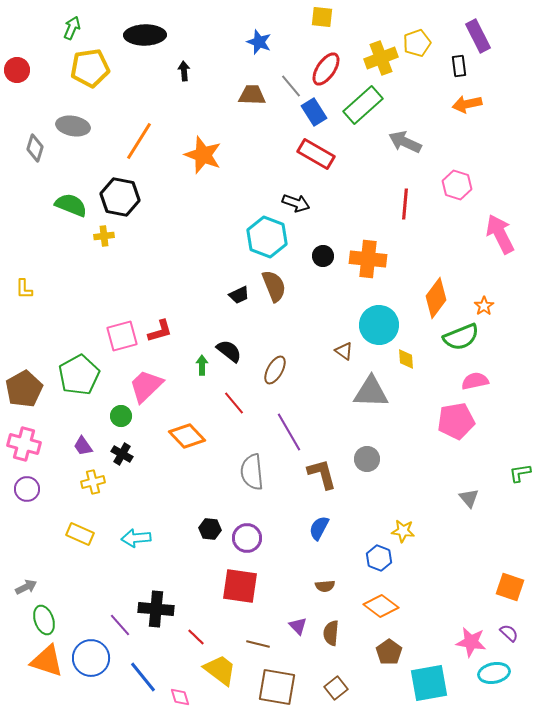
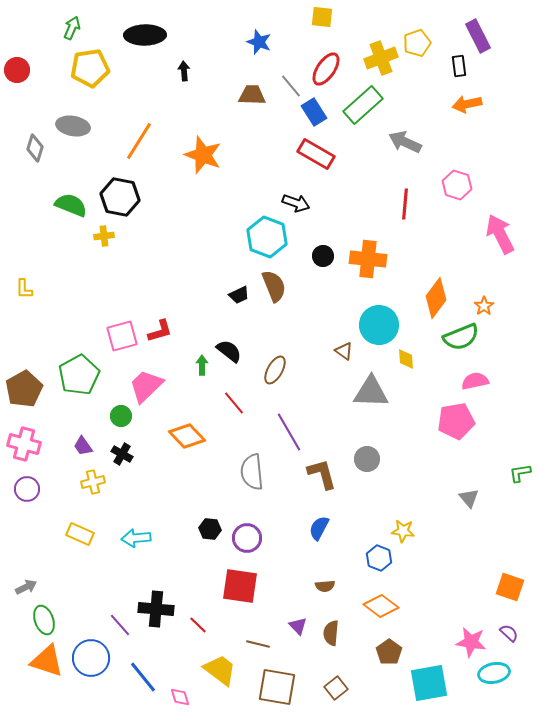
red line at (196, 637): moved 2 px right, 12 px up
